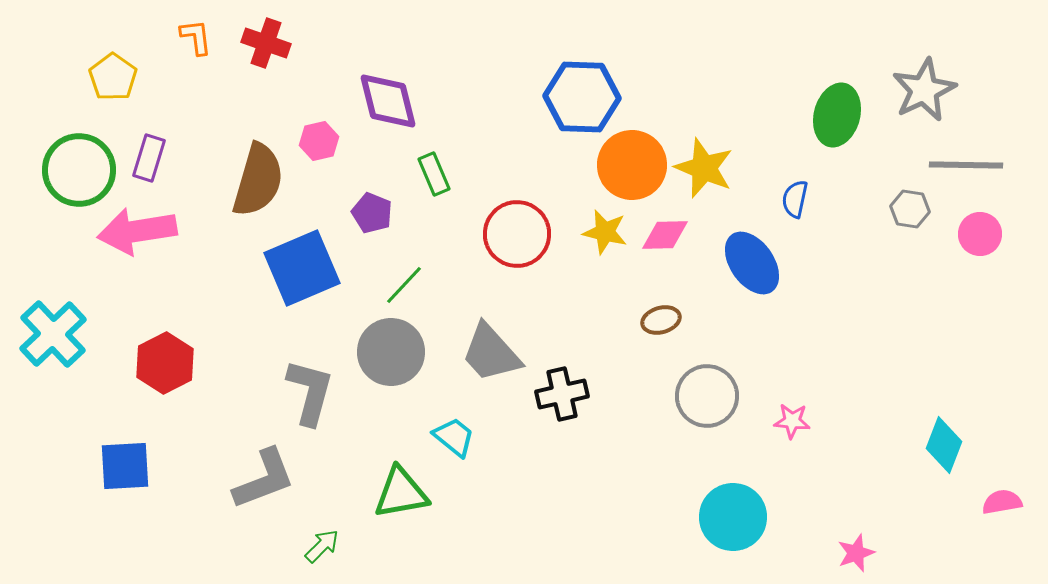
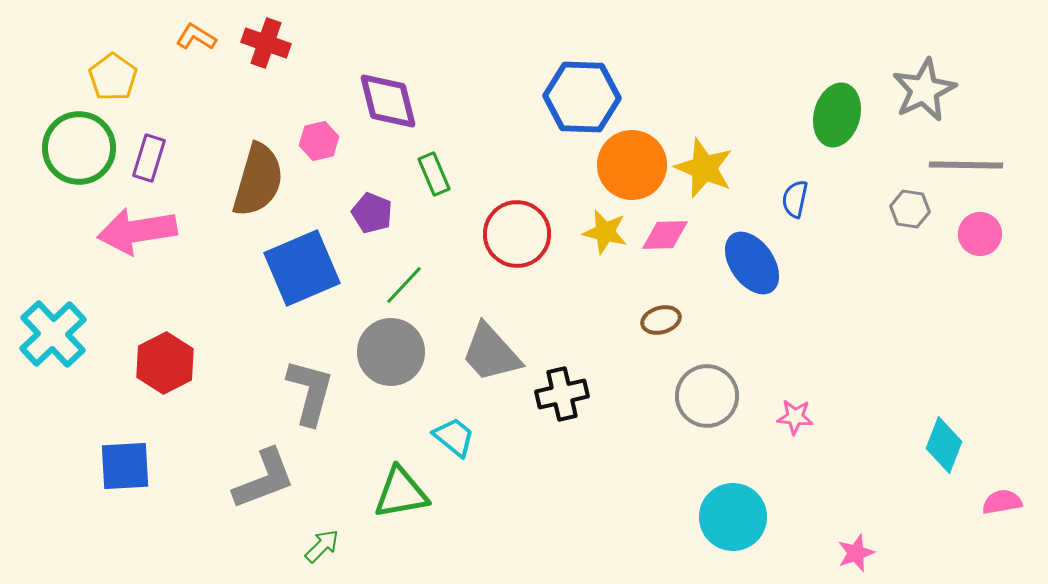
orange L-shape at (196, 37): rotated 51 degrees counterclockwise
green circle at (79, 170): moved 22 px up
pink star at (792, 421): moved 3 px right, 4 px up
